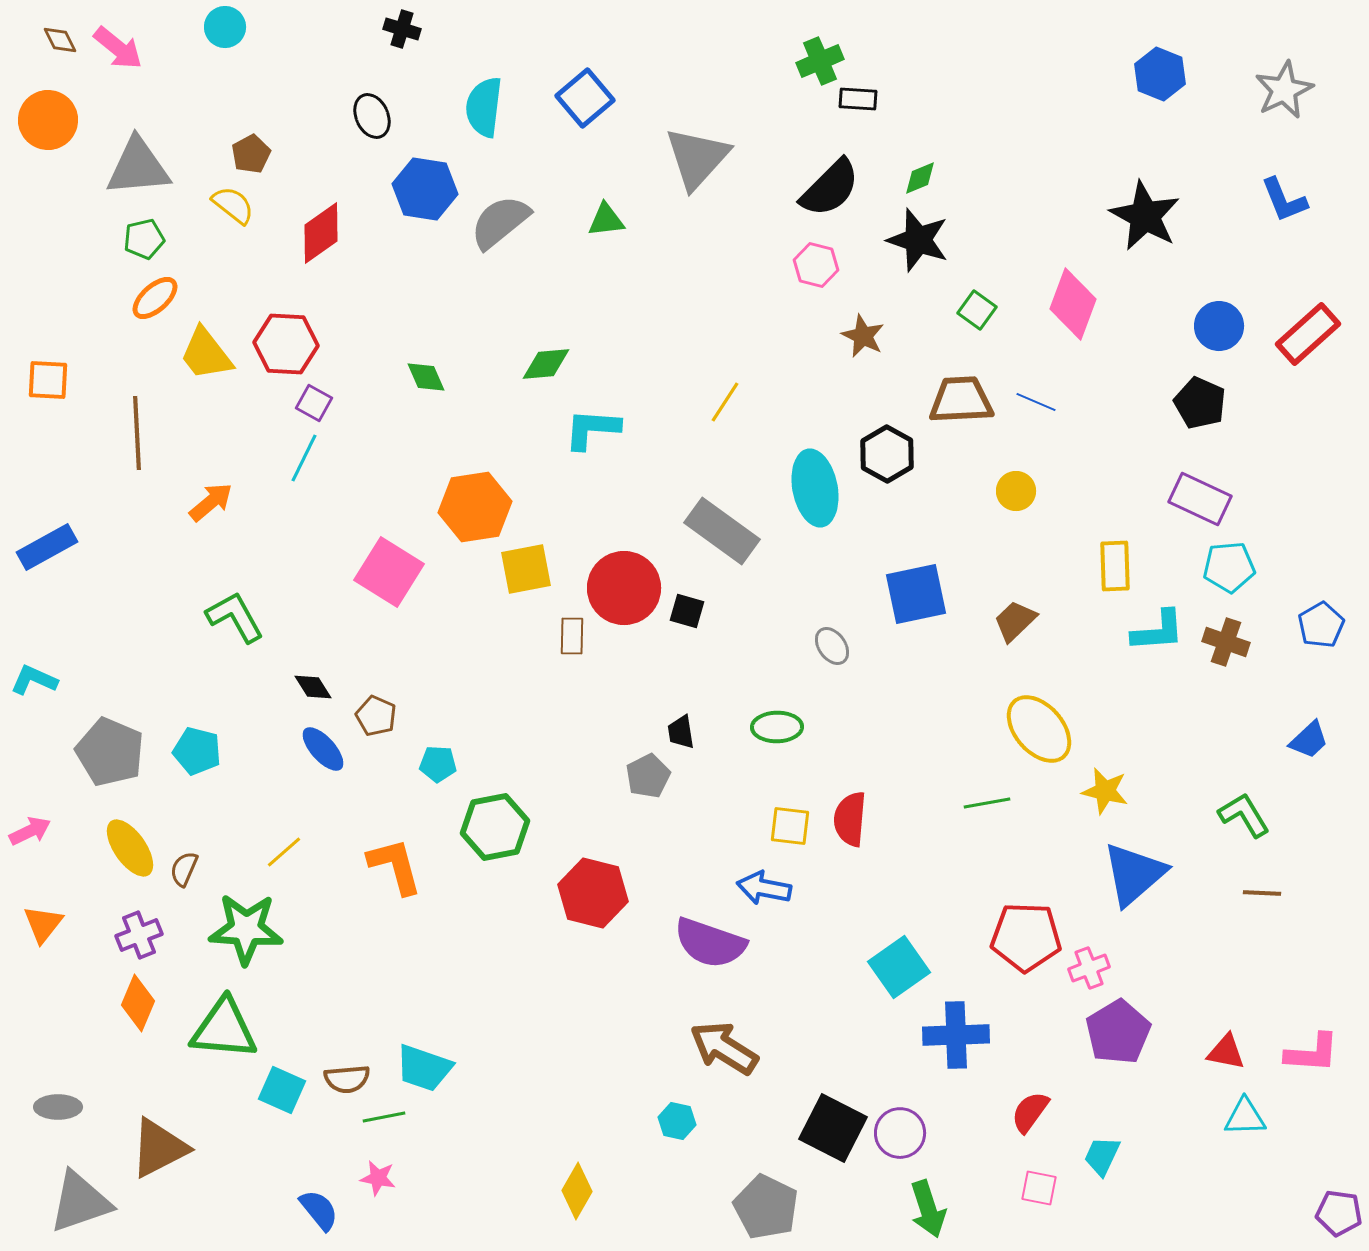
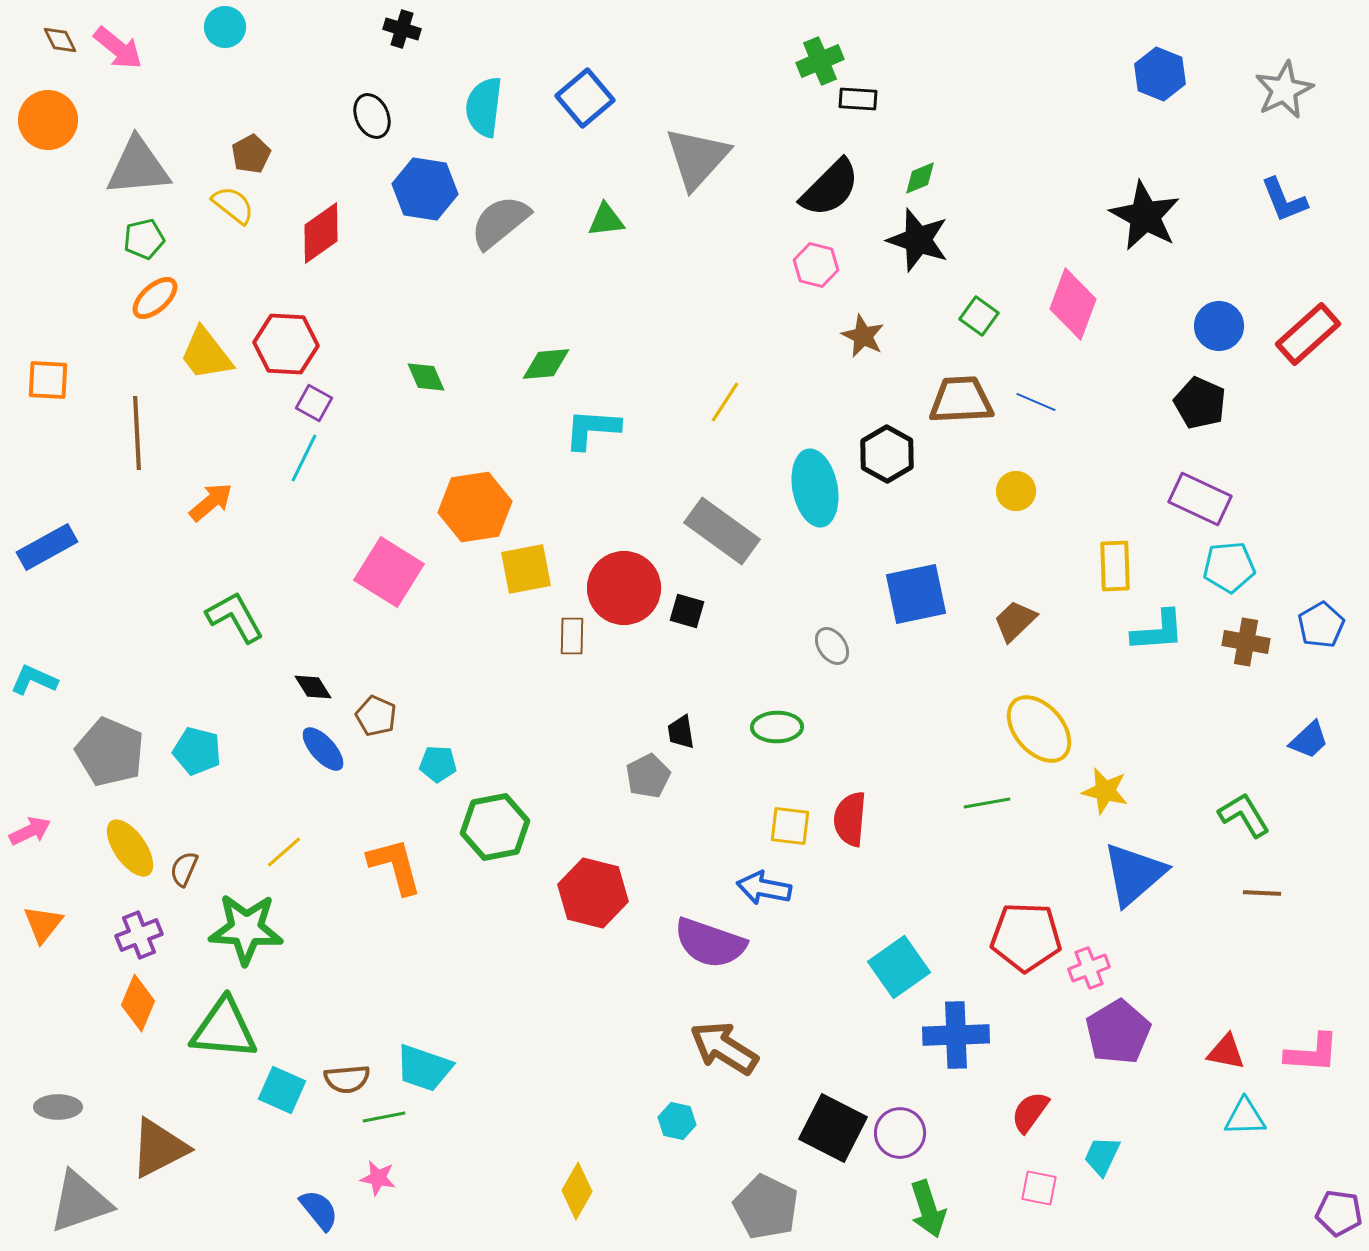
green square at (977, 310): moved 2 px right, 6 px down
brown cross at (1226, 642): moved 20 px right; rotated 9 degrees counterclockwise
